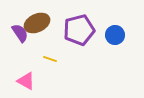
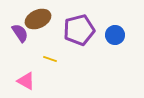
brown ellipse: moved 1 px right, 4 px up
